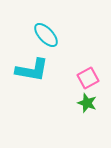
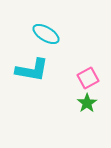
cyan ellipse: moved 1 px up; rotated 16 degrees counterclockwise
green star: rotated 18 degrees clockwise
